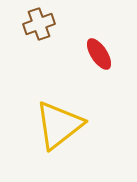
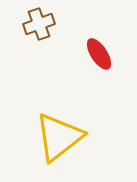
yellow triangle: moved 12 px down
